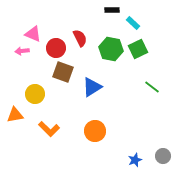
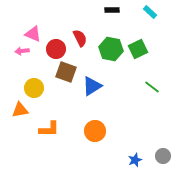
cyan rectangle: moved 17 px right, 11 px up
red circle: moved 1 px down
brown square: moved 3 px right
blue triangle: moved 1 px up
yellow circle: moved 1 px left, 6 px up
orange triangle: moved 5 px right, 5 px up
orange L-shape: rotated 45 degrees counterclockwise
